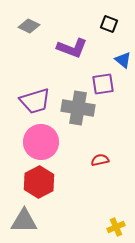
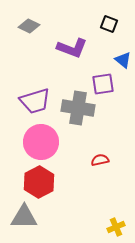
gray triangle: moved 4 px up
